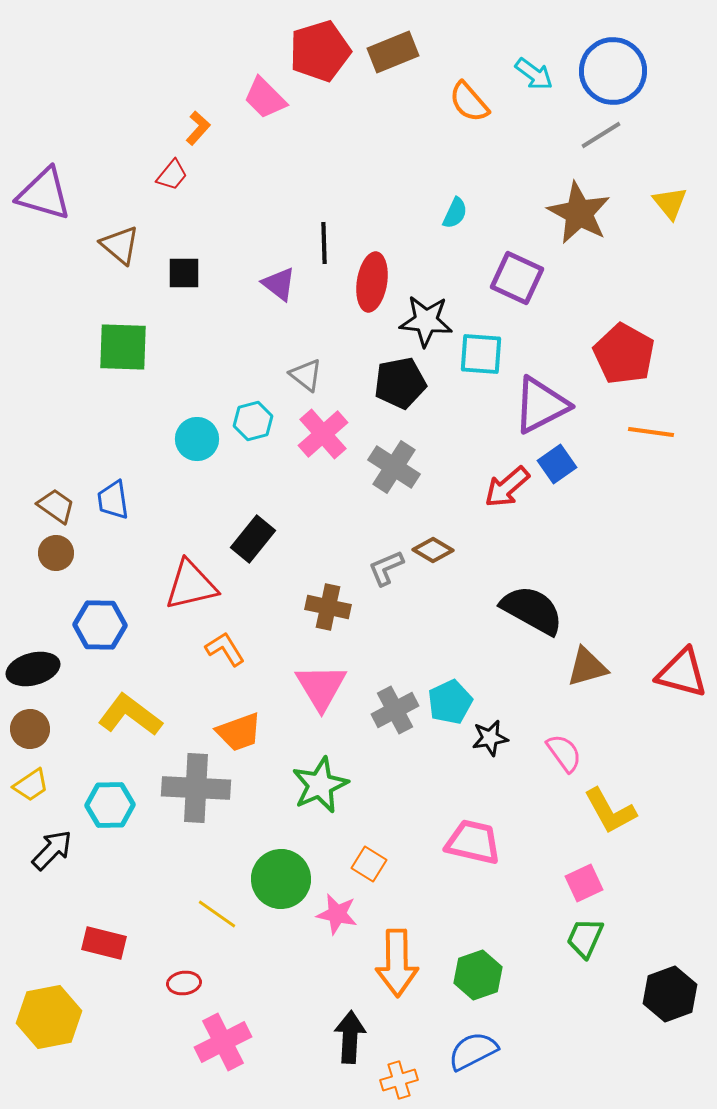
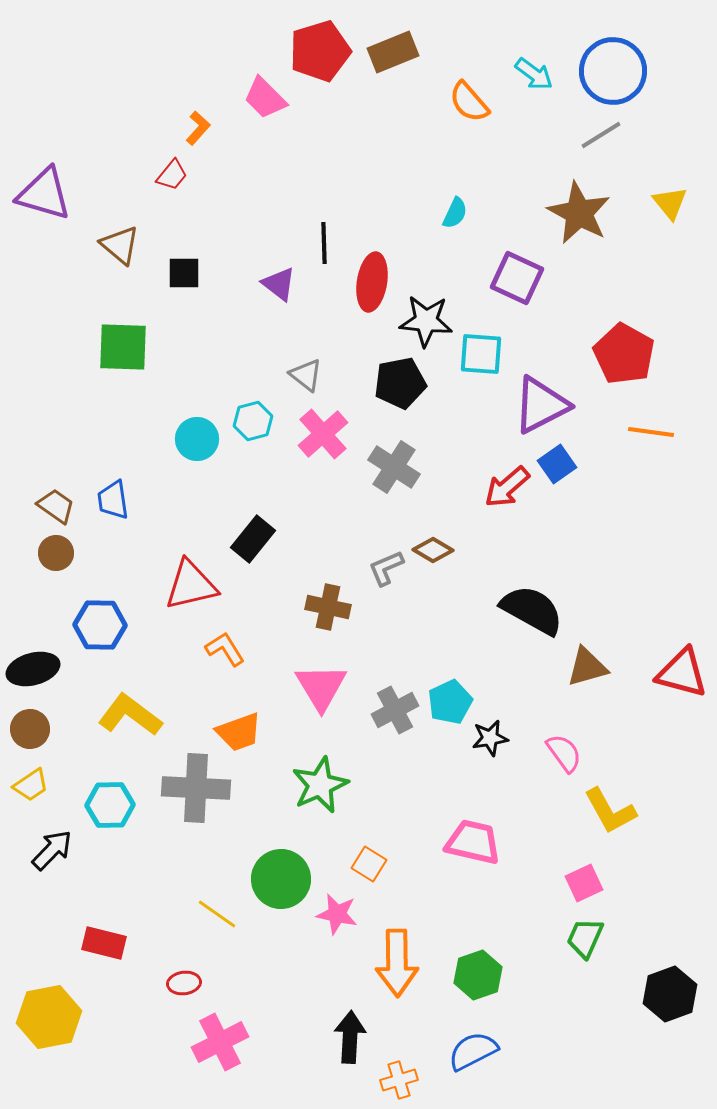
pink cross at (223, 1042): moved 3 px left
